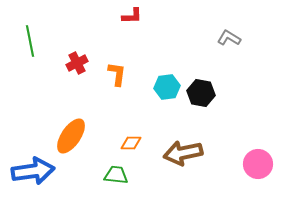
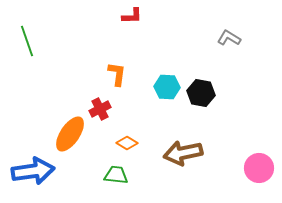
green line: moved 3 px left; rotated 8 degrees counterclockwise
red cross: moved 23 px right, 46 px down
cyan hexagon: rotated 10 degrees clockwise
orange ellipse: moved 1 px left, 2 px up
orange diamond: moved 4 px left; rotated 30 degrees clockwise
pink circle: moved 1 px right, 4 px down
